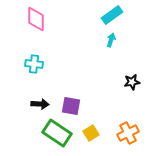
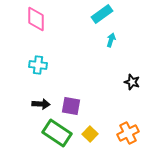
cyan rectangle: moved 10 px left, 1 px up
cyan cross: moved 4 px right, 1 px down
black star: rotated 28 degrees clockwise
black arrow: moved 1 px right
yellow square: moved 1 px left, 1 px down; rotated 14 degrees counterclockwise
